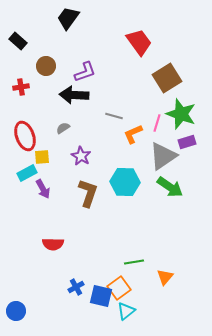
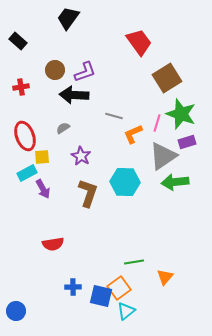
brown circle: moved 9 px right, 4 px down
green arrow: moved 5 px right, 5 px up; rotated 140 degrees clockwise
red semicircle: rotated 10 degrees counterclockwise
blue cross: moved 3 px left; rotated 28 degrees clockwise
